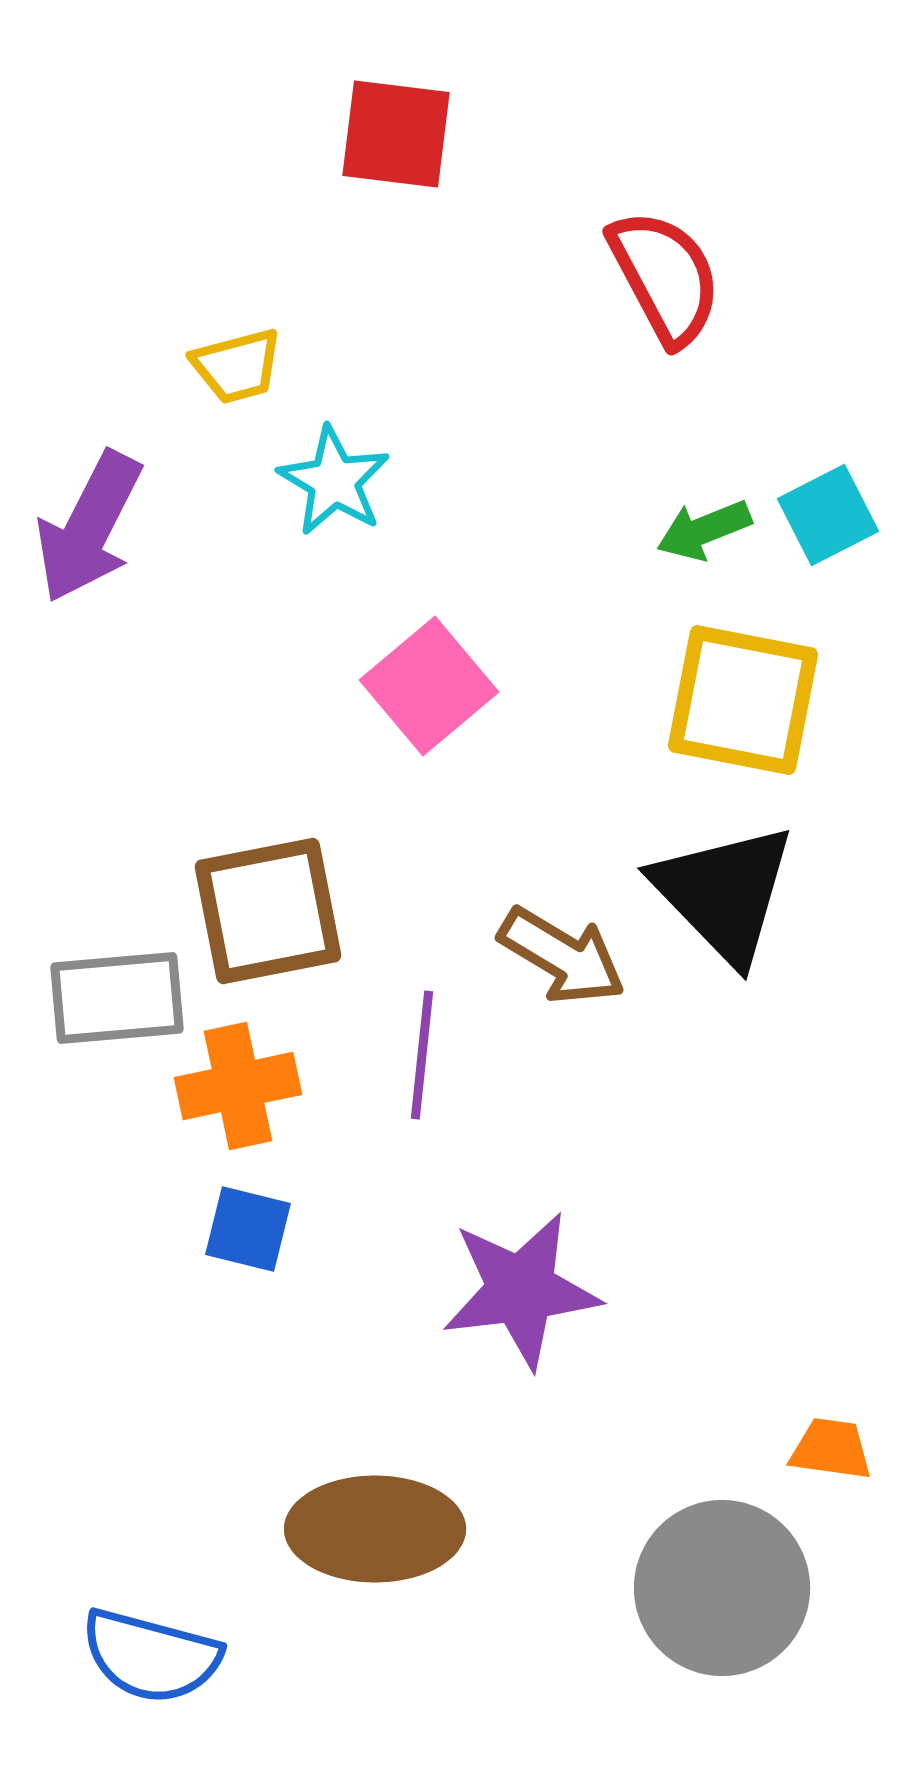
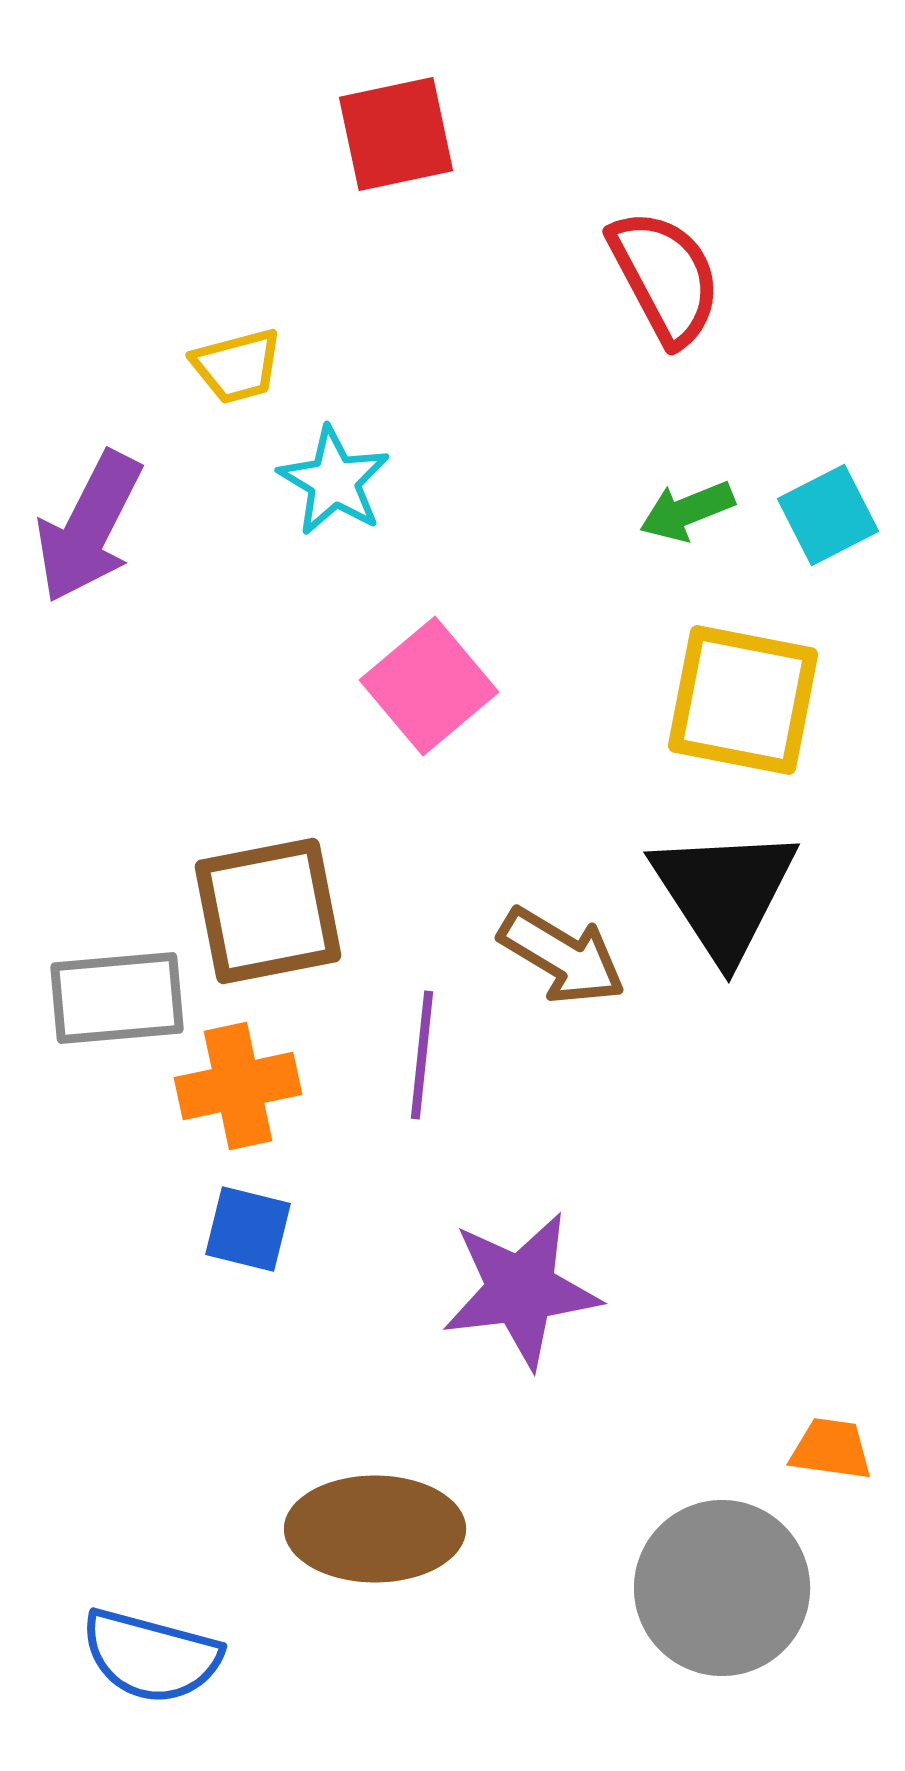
red square: rotated 19 degrees counterclockwise
green arrow: moved 17 px left, 19 px up
black triangle: rotated 11 degrees clockwise
